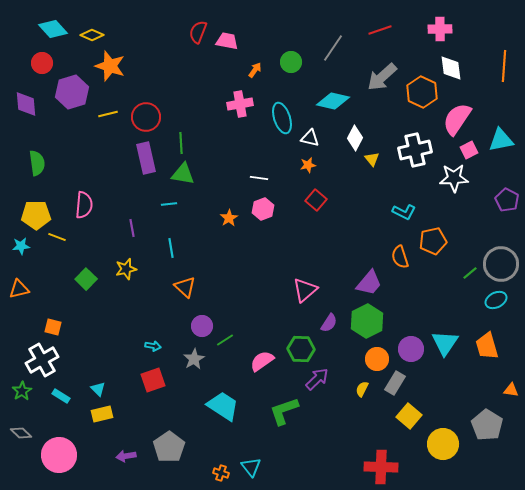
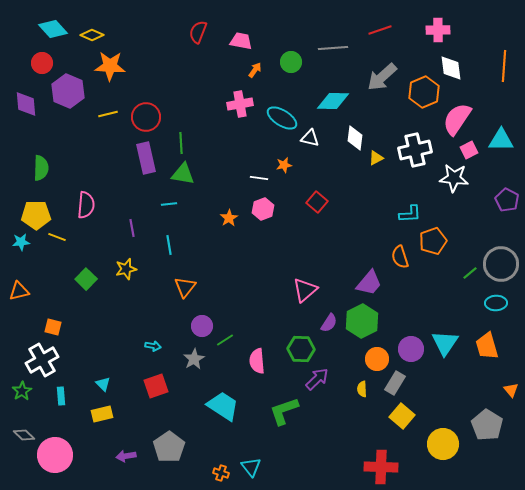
pink cross at (440, 29): moved 2 px left, 1 px down
pink trapezoid at (227, 41): moved 14 px right
gray line at (333, 48): rotated 52 degrees clockwise
orange star at (110, 66): rotated 16 degrees counterclockwise
purple hexagon at (72, 92): moved 4 px left, 1 px up; rotated 20 degrees counterclockwise
orange hexagon at (422, 92): moved 2 px right; rotated 12 degrees clockwise
cyan diamond at (333, 101): rotated 12 degrees counterclockwise
cyan ellipse at (282, 118): rotated 40 degrees counterclockwise
white diamond at (355, 138): rotated 20 degrees counterclockwise
cyan triangle at (501, 140): rotated 12 degrees clockwise
yellow triangle at (372, 159): moved 4 px right, 1 px up; rotated 42 degrees clockwise
green semicircle at (37, 163): moved 4 px right, 5 px down; rotated 10 degrees clockwise
orange star at (308, 165): moved 24 px left
white star at (454, 178): rotated 8 degrees clockwise
red square at (316, 200): moved 1 px right, 2 px down
pink semicircle at (84, 205): moved 2 px right
cyan L-shape at (404, 212): moved 6 px right, 2 px down; rotated 30 degrees counterclockwise
orange pentagon at (433, 241): rotated 8 degrees counterclockwise
cyan star at (21, 246): moved 4 px up
cyan line at (171, 248): moved 2 px left, 3 px up
orange triangle at (185, 287): rotated 25 degrees clockwise
orange triangle at (19, 289): moved 2 px down
cyan ellipse at (496, 300): moved 3 px down; rotated 25 degrees clockwise
green hexagon at (367, 321): moved 5 px left
pink semicircle at (262, 361): moved 5 px left; rotated 60 degrees counterclockwise
red square at (153, 380): moved 3 px right, 6 px down
cyan triangle at (98, 389): moved 5 px right, 5 px up
yellow semicircle at (362, 389): rotated 28 degrees counterclockwise
orange triangle at (511, 390): rotated 42 degrees clockwise
cyan rectangle at (61, 396): rotated 54 degrees clockwise
yellow square at (409, 416): moved 7 px left
gray diamond at (21, 433): moved 3 px right, 2 px down
pink circle at (59, 455): moved 4 px left
